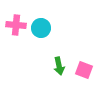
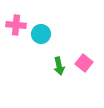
cyan circle: moved 6 px down
pink square: moved 7 px up; rotated 18 degrees clockwise
